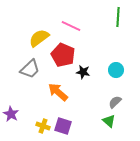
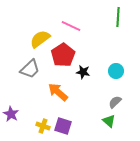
yellow semicircle: moved 1 px right, 1 px down
red pentagon: rotated 15 degrees clockwise
cyan circle: moved 1 px down
